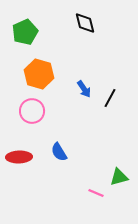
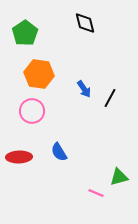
green pentagon: moved 1 px down; rotated 10 degrees counterclockwise
orange hexagon: rotated 8 degrees counterclockwise
